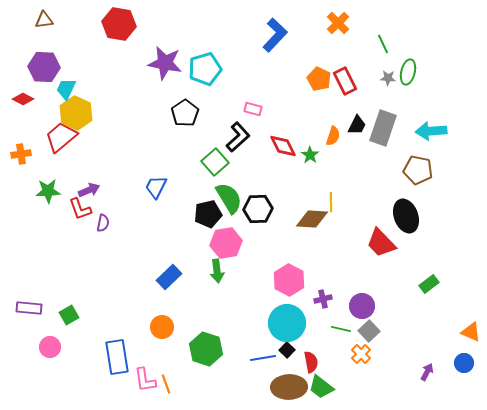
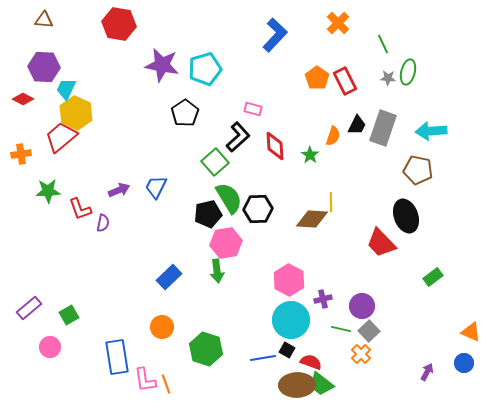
brown triangle at (44, 20): rotated 12 degrees clockwise
purple star at (165, 63): moved 3 px left, 2 px down
orange pentagon at (319, 79): moved 2 px left, 1 px up; rotated 10 degrees clockwise
red diamond at (283, 146): moved 8 px left; rotated 24 degrees clockwise
purple arrow at (89, 190): moved 30 px right
green rectangle at (429, 284): moved 4 px right, 7 px up
purple rectangle at (29, 308): rotated 45 degrees counterclockwise
cyan circle at (287, 323): moved 4 px right, 3 px up
black square at (287, 350): rotated 14 degrees counterclockwise
red semicircle at (311, 362): rotated 60 degrees counterclockwise
brown ellipse at (289, 387): moved 8 px right, 2 px up
green trapezoid at (321, 387): moved 3 px up
